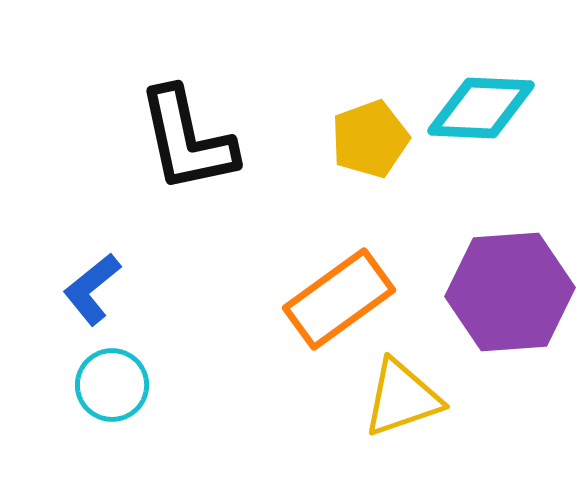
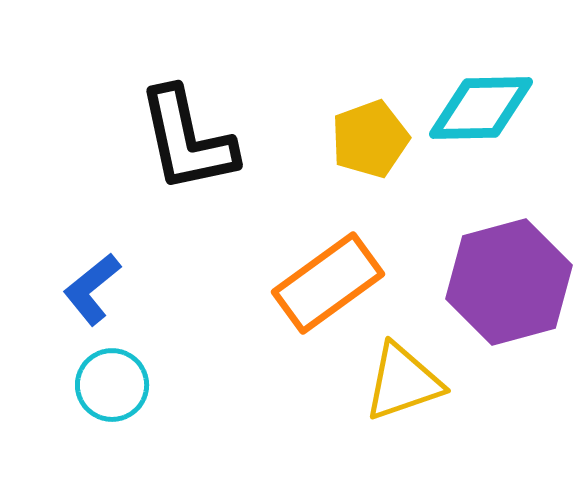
cyan diamond: rotated 4 degrees counterclockwise
purple hexagon: moved 1 px left, 10 px up; rotated 11 degrees counterclockwise
orange rectangle: moved 11 px left, 16 px up
yellow triangle: moved 1 px right, 16 px up
